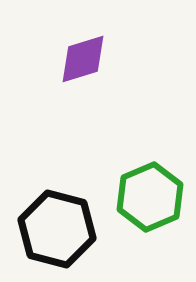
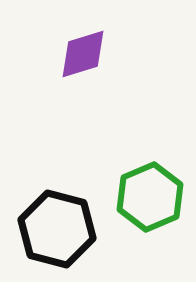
purple diamond: moved 5 px up
